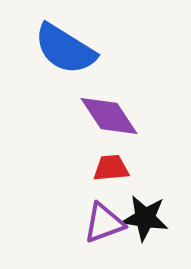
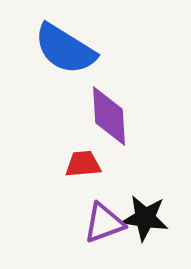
purple diamond: rotated 30 degrees clockwise
red trapezoid: moved 28 px left, 4 px up
